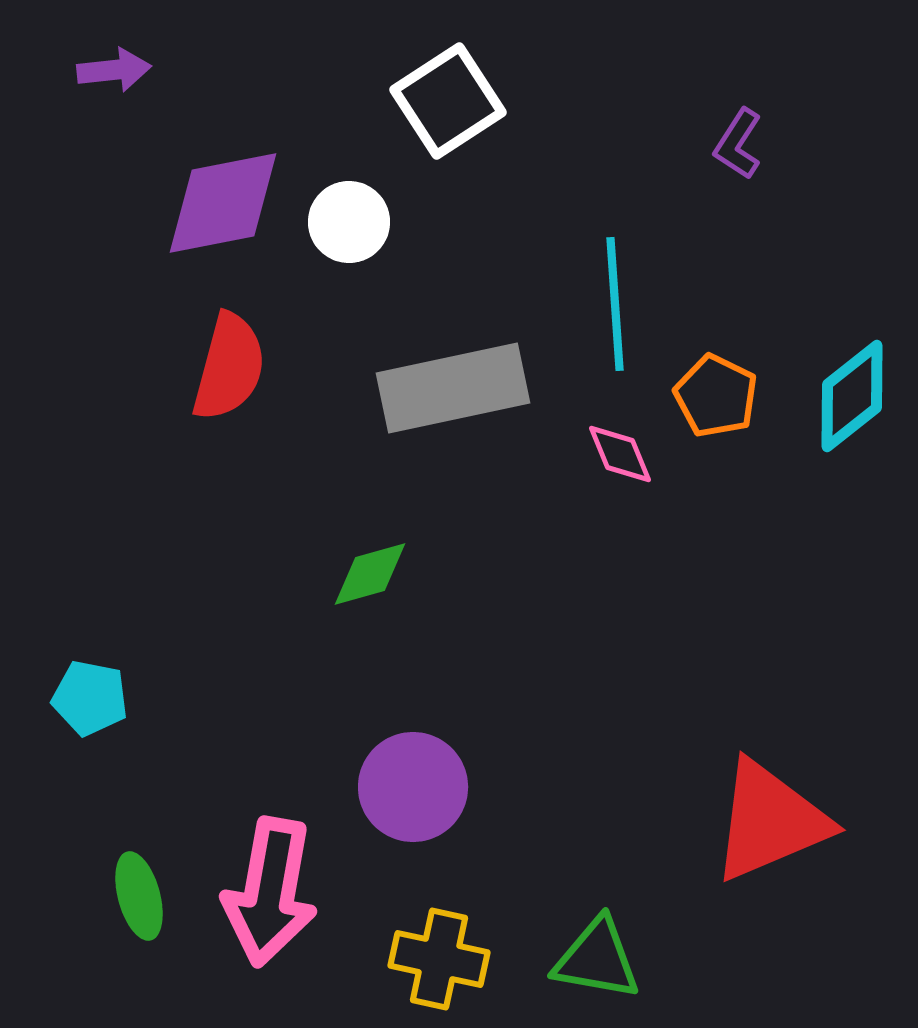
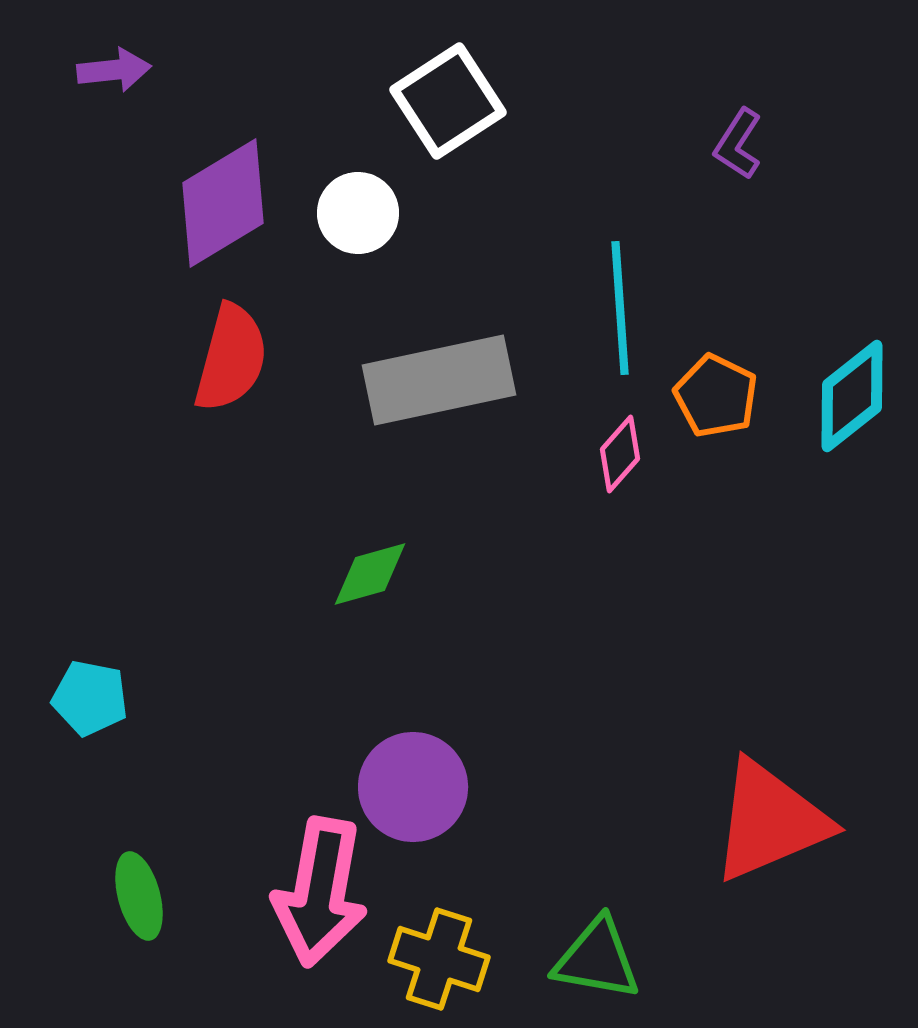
purple diamond: rotated 20 degrees counterclockwise
white circle: moved 9 px right, 9 px up
cyan line: moved 5 px right, 4 px down
red semicircle: moved 2 px right, 9 px up
gray rectangle: moved 14 px left, 8 px up
pink diamond: rotated 64 degrees clockwise
pink arrow: moved 50 px right
yellow cross: rotated 6 degrees clockwise
